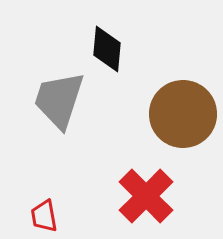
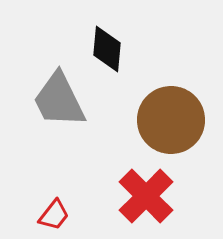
gray trapezoid: rotated 44 degrees counterclockwise
brown circle: moved 12 px left, 6 px down
red trapezoid: moved 10 px right, 1 px up; rotated 132 degrees counterclockwise
